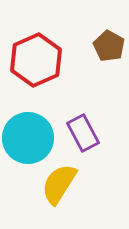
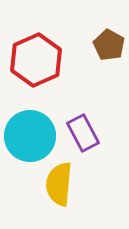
brown pentagon: moved 1 px up
cyan circle: moved 2 px right, 2 px up
yellow semicircle: rotated 27 degrees counterclockwise
